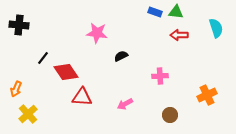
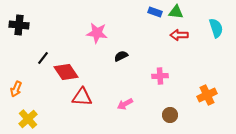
yellow cross: moved 5 px down
